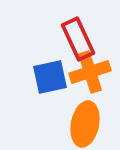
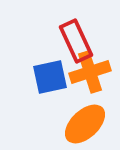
red rectangle: moved 2 px left, 2 px down
orange ellipse: rotated 36 degrees clockwise
